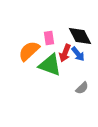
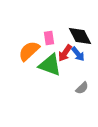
red arrow: rotated 12 degrees clockwise
